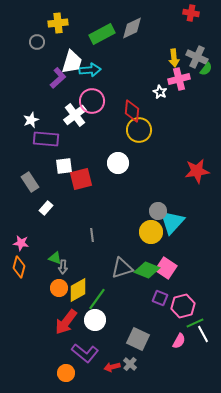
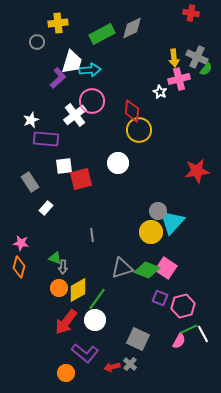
green line at (195, 323): moved 6 px left, 6 px down
